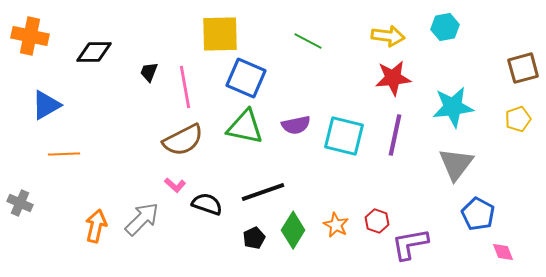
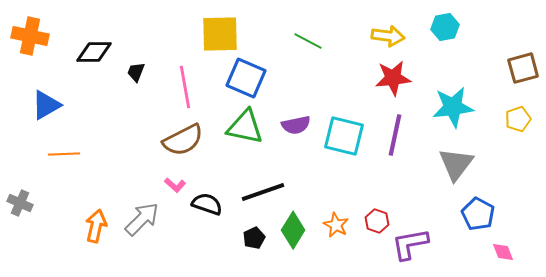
black trapezoid: moved 13 px left
